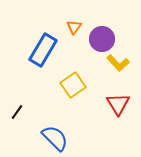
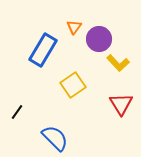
purple circle: moved 3 px left
red triangle: moved 3 px right
